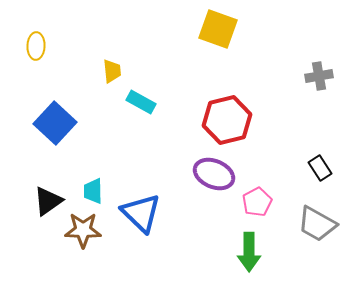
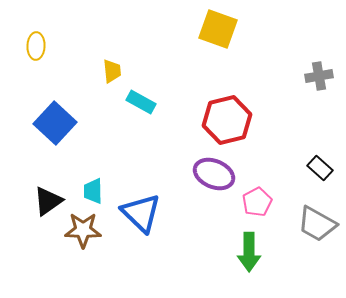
black rectangle: rotated 15 degrees counterclockwise
